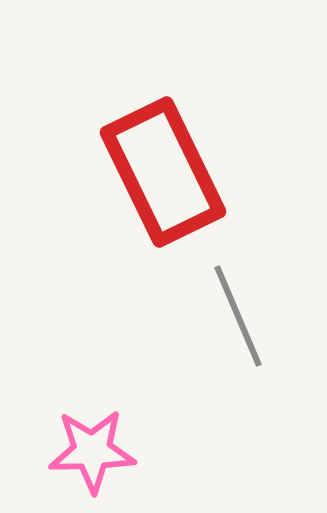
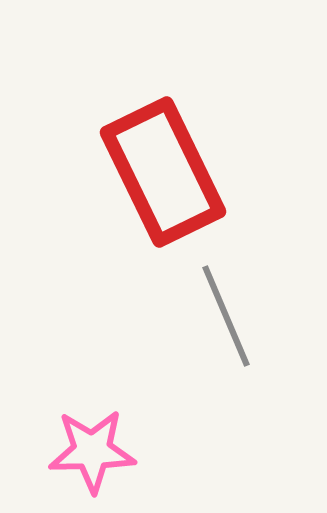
gray line: moved 12 px left
